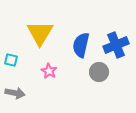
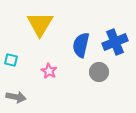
yellow triangle: moved 9 px up
blue cross: moved 1 px left, 3 px up
gray arrow: moved 1 px right, 4 px down
